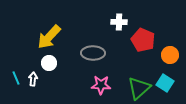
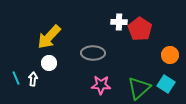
red pentagon: moved 3 px left, 11 px up; rotated 10 degrees clockwise
cyan square: moved 1 px right, 1 px down
